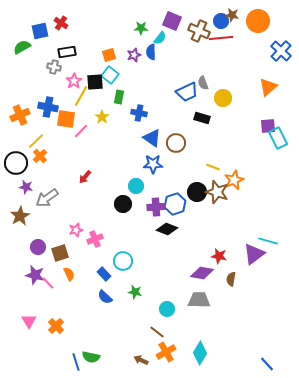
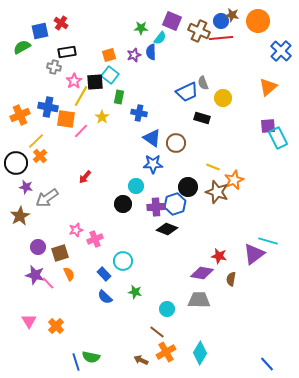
black circle at (197, 192): moved 9 px left, 5 px up
